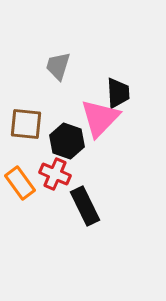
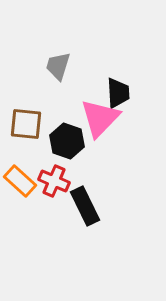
red cross: moved 1 px left, 7 px down
orange rectangle: moved 2 px up; rotated 12 degrees counterclockwise
